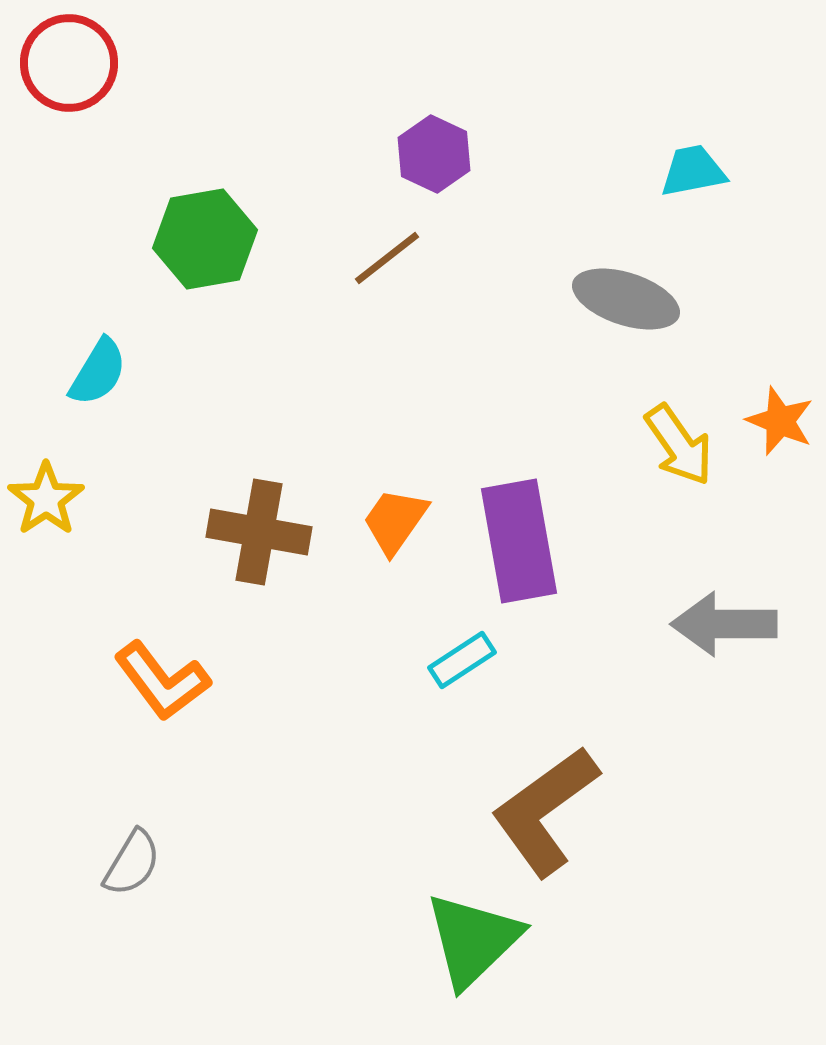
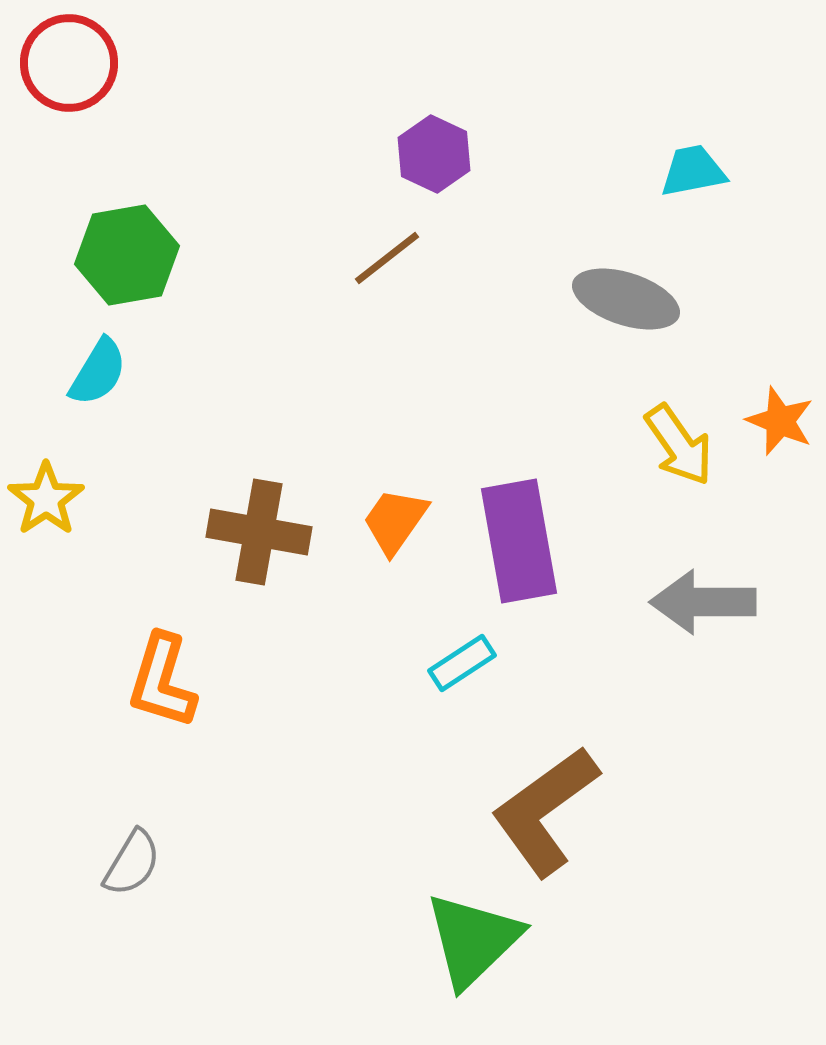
green hexagon: moved 78 px left, 16 px down
gray arrow: moved 21 px left, 22 px up
cyan rectangle: moved 3 px down
orange L-shape: rotated 54 degrees clockwise
